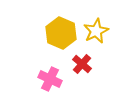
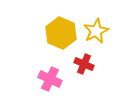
red cross: moved 2 px right; rotated 18 degrees counterclockwise
